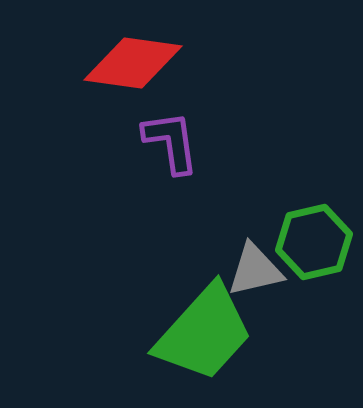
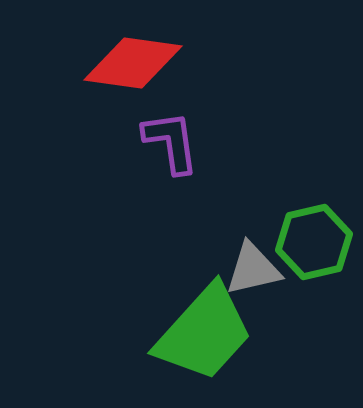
gray triangle: moved 2 px left, 1 px up
